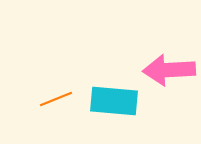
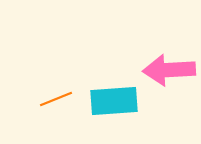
cyan rectangle: rotated 9 degrees counterclockwise
